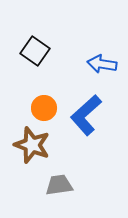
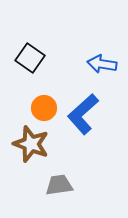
black square: moved 5 px left, 7 px down
blue L-shape: moved 3 px left, 1 px up
brown star: moved 1 px left, 1 px up
